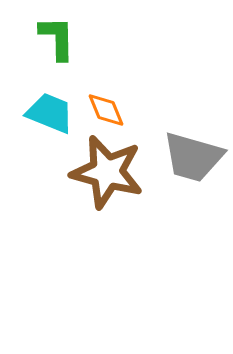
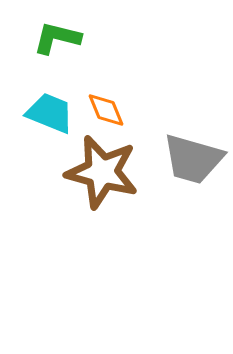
green L-shape: rotated 75 degrees counterclockwise
gray trapezoid: moved 2 px down
brown star: moved 5 px left
